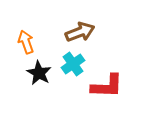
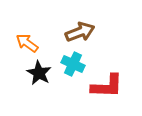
orange arrow: moved 1 px right, 1 px down; rotated 35 degrees counterclockwise
cyan cross: rotated 30 degrees counterclockwise
